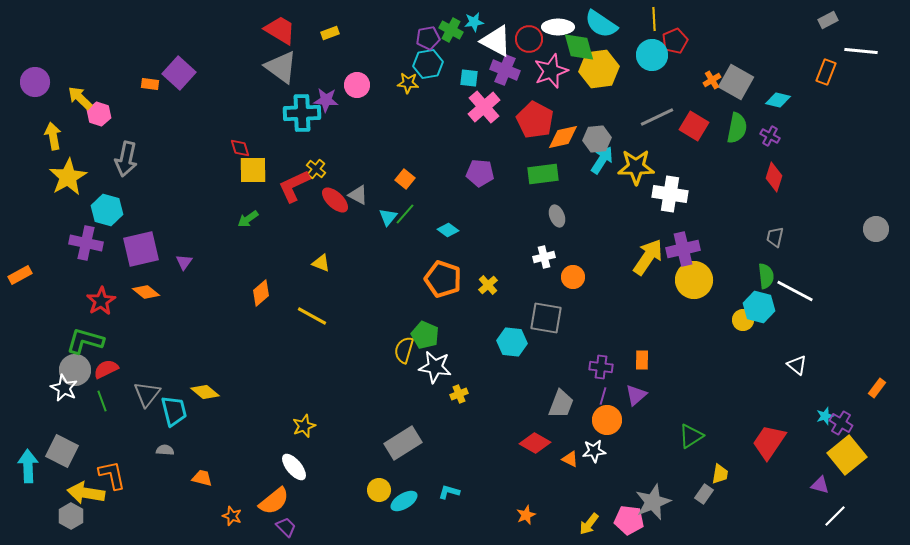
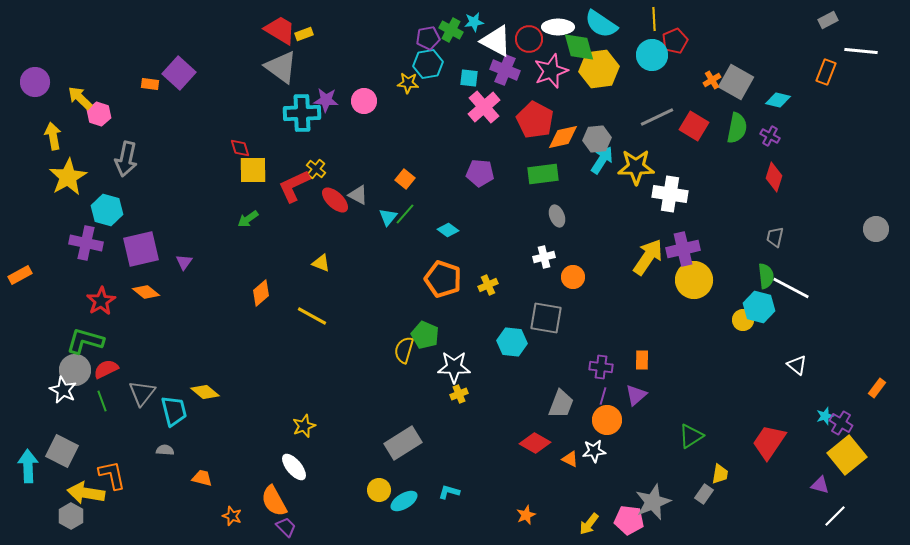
yellow rectangle at (330, 33): moved 26 px left, 1 px down
pink circle at (357, 85): moved 7 px right, 16 px down
yellow cross at (488, 285): rotated 18 degrees clockwise
white line at (795, 291): moved 4 px left, 3 px up
white star at (435, 367): moved 19 px right; rotated 8 degrees counterclockwise
white star at (64, 388): moved 1 px left, 2 px down
gray triangle at (147, 394): moved 5 px left, 1 px up
orange semicircle at (274, 501): rotated 100 degrees clockwise
